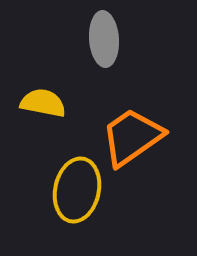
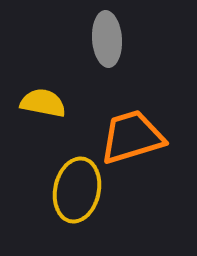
gray ellipse: moved 3 px right
orange trapezoid: rotated 18 degrees clockwise
